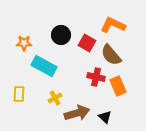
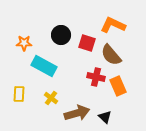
red square: rotated 12 degrees counterclockwise
yellow cross: moved 4 px left; rotated 24 degrees counterclockwise
